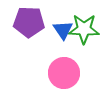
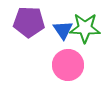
green star: moved 1 px right, 1 px up
pink circle: moved 4 px right, 8 px up
